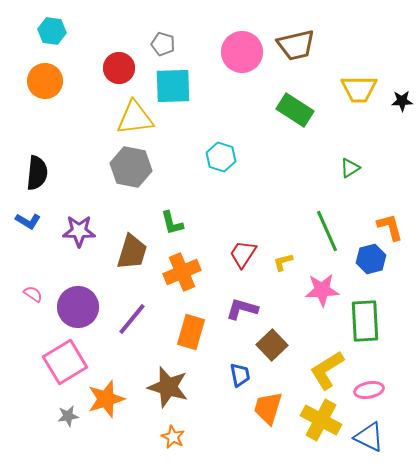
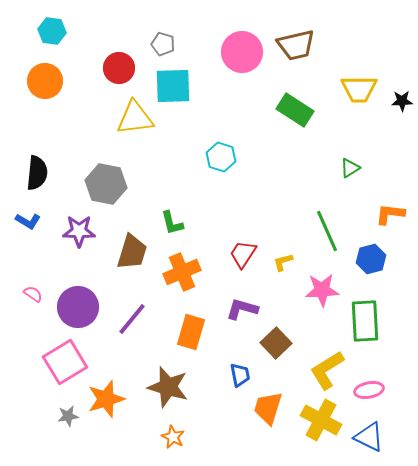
gray hexagon at (131, 167): moved 25 px left, 17 px down
orange L-shape at (390, 227): moved 13 px up; rotated 68 degrees counterclockwise
brown square at (272, 345): moved 4 px right, 2 px up
